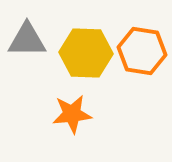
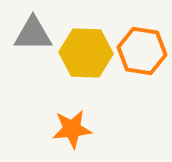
gray triangle: moved 6 px right, 6 px up
orange star: moved 15 px down
